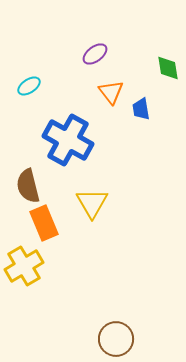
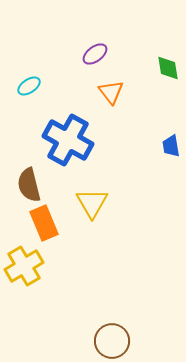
blue trapezoid: moved 30 px right, 37 px down
brown semicircle: moved 1 px right, 1 px up
brown circle: moved 4 px left, 2 px down
